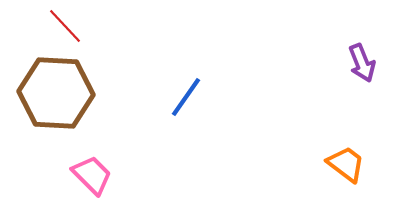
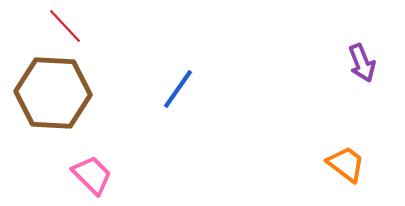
brown hexagon: moved 3 px left
blue line: moved 8 px left, 8 px up
